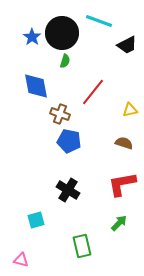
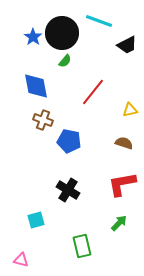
blue star: moved 1 px right
green semicircle: rotated 24 degrees clockwise
brown cross: moved 17 px left, 6 px down
